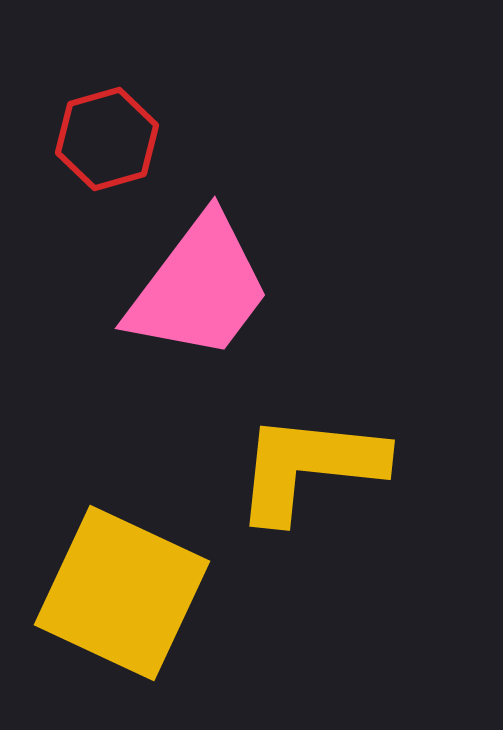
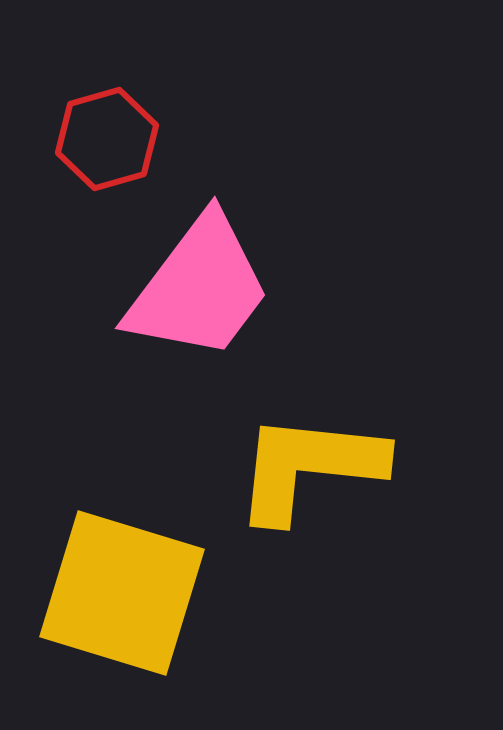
yellow square: rotated 8 degrees counterclockwise
